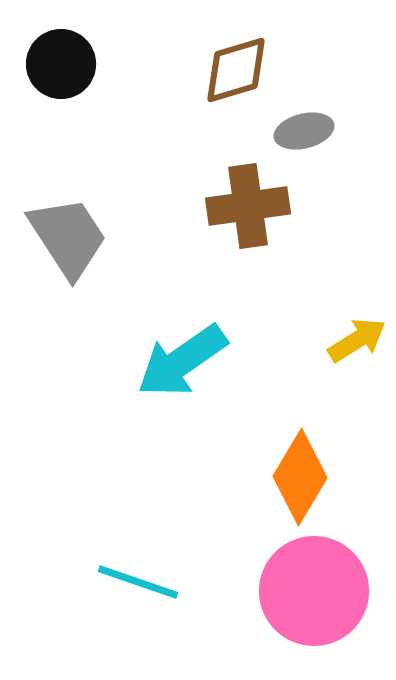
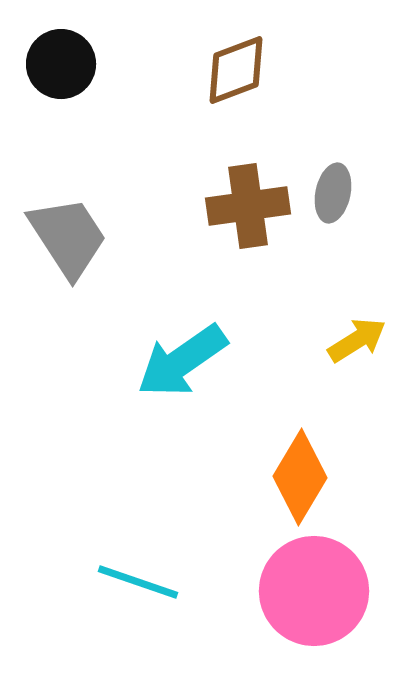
brown diamond: rotated 4 degrees counterclockwise
gray ellipse: moved 29 px right, 62 px down; rotated 64 degrees counterclockwise
